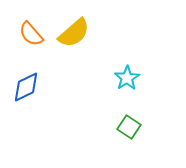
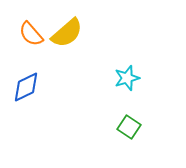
yellow semicircle: moved 7 px left
cyan star: rotated 15 degrees clockwise
